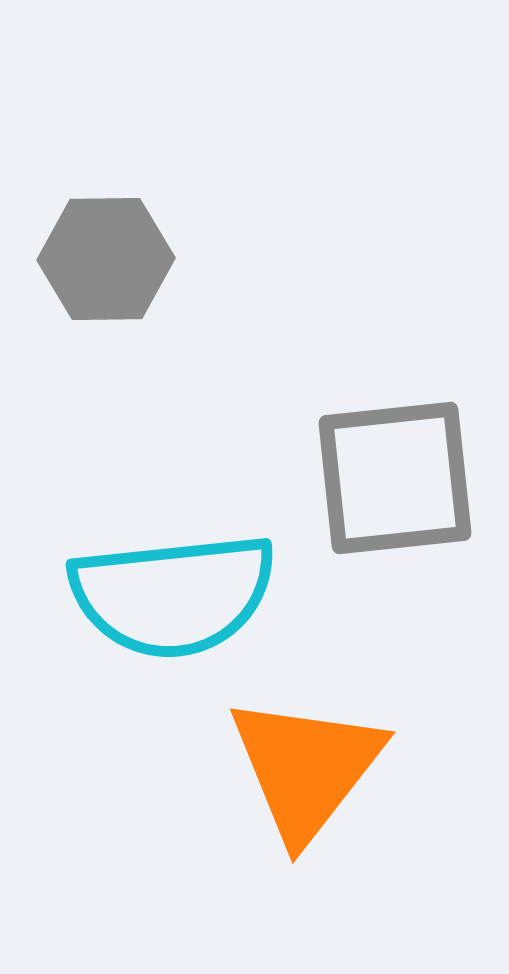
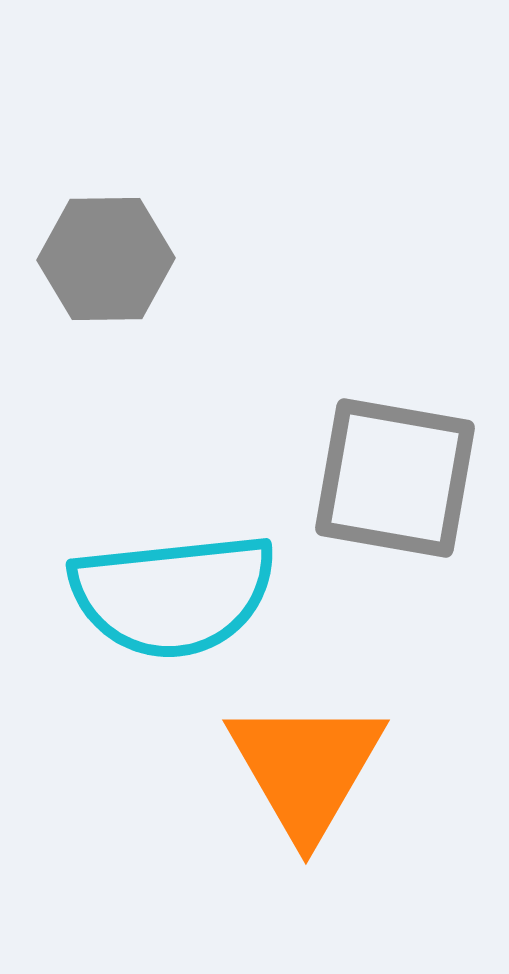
gray square: rotated 16 degrees clockwise
orange triangle: rotated 8 degrees counterclockwise
